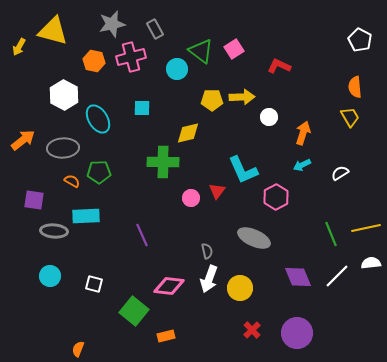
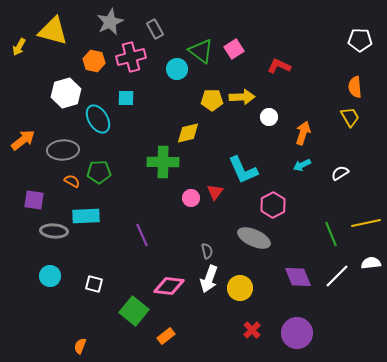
gray star at (112, 24): moved 2 px left, 2 px up; rotated 12 degrees counterclockwise
white pentagon at (360, 40): rotated 25 degrees counterclockwise
white hexagon at (64, 95): moved 2 px right, 2 px up; rotated 16 degrees clockwise
cyan square at (142, 108): moved 16 px left, 10 px up
gray ellipse at (63, 148): moved 2 px down
red triangle at (217, 191): moved 2 px left, 1 px down
pink hexagon at (276, 197): moved 3 px left, 8 px down
yellow line at (366, 228): moved 5 px up
orange rectangle at (166, 336): rotated 24 degrees counterclockwise
orange semicircle at (78, 349): moved 2 px right, 3 px up
